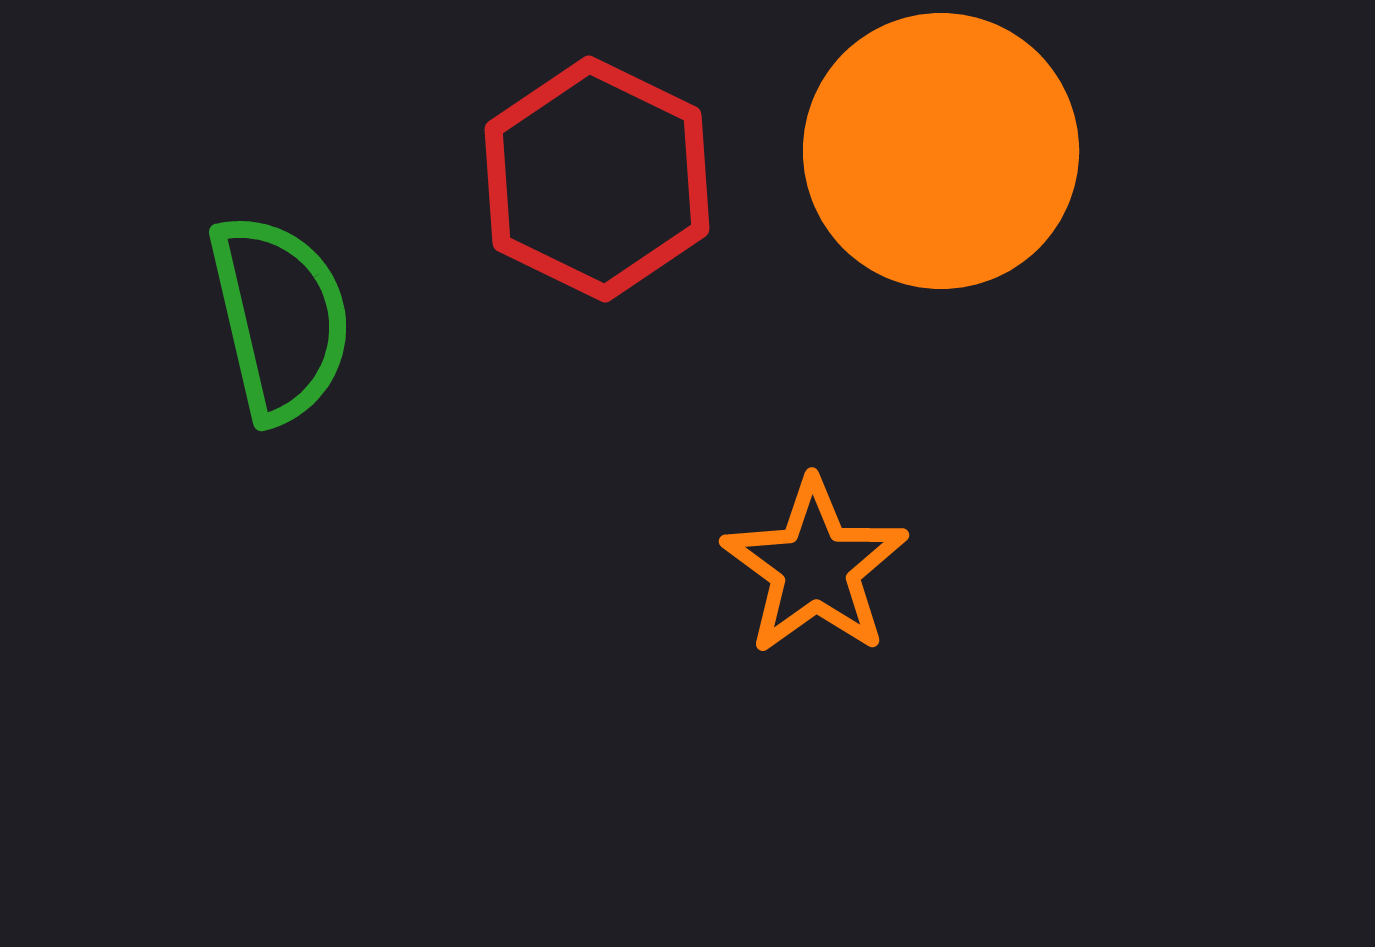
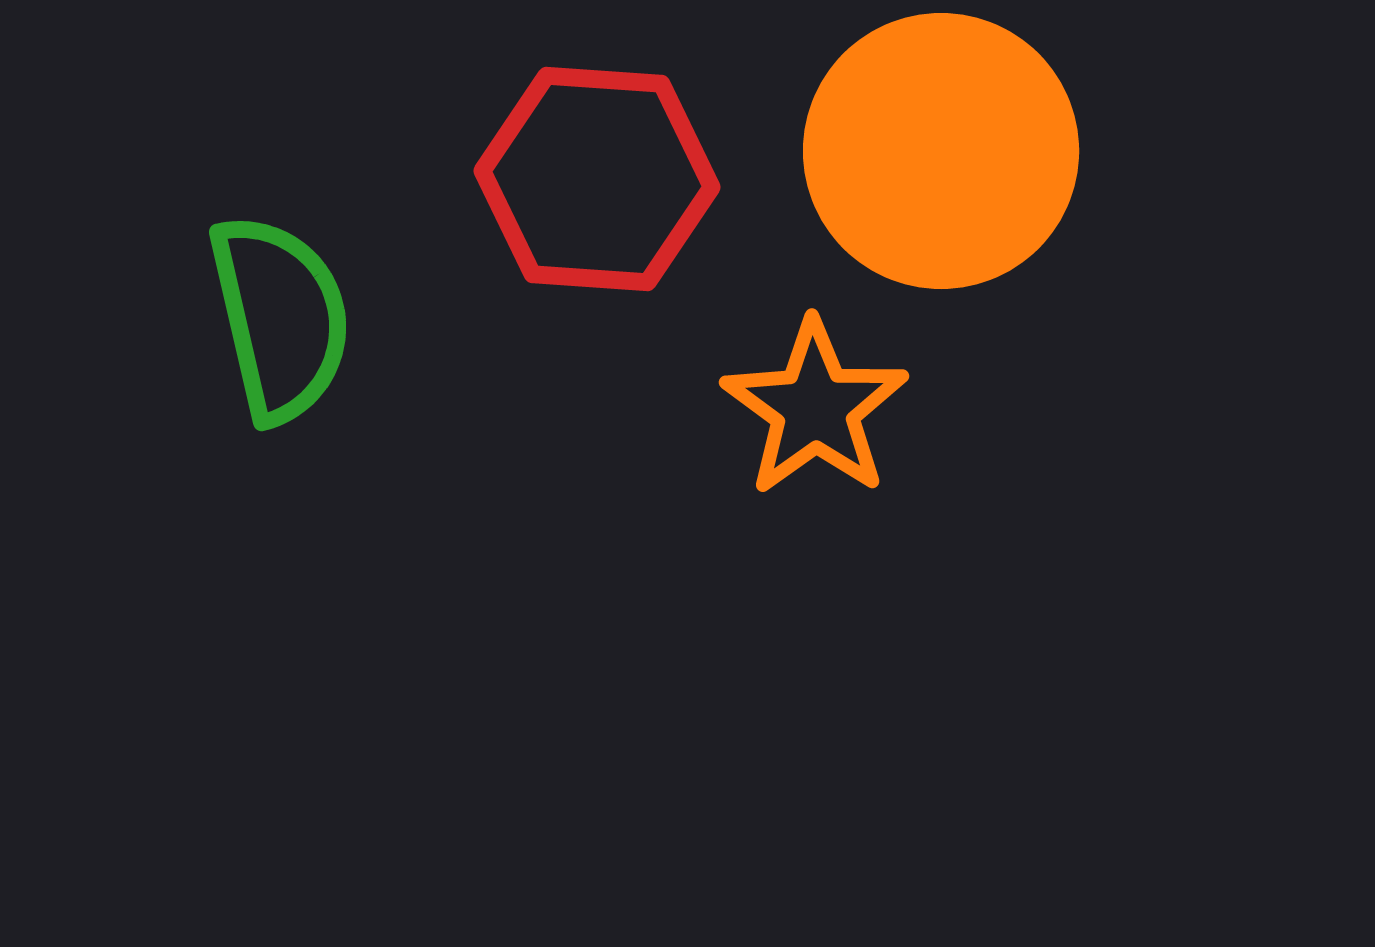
red hexagon: rotated 22 degrees counterclockwise
orange star: moved 159 px up
